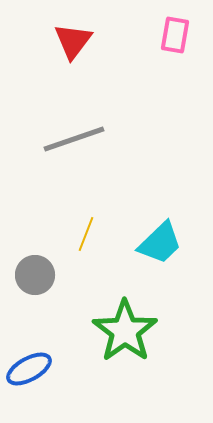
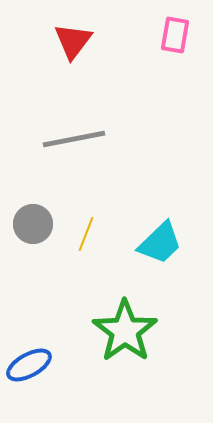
gray line: rotated 8 degrees clockwise
gray circle: moved 2 px left, 51 px up
blue ellipse: moved 4 px up
